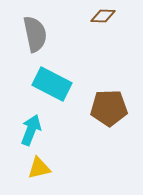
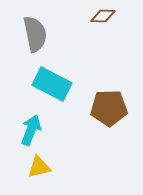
yellow triangle: moved 1 px up
